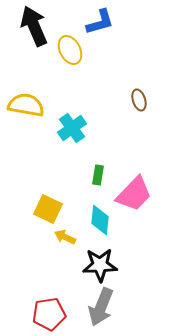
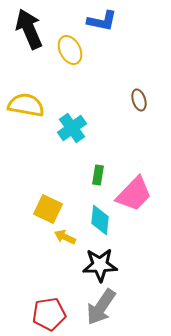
blue L-shape: moved 2 px right, 1 px up; rotated 28 degrees clockwise
black arrow: moved 5 px left, 3 px down
gray arrow: rotated 12 degrees clockwise
